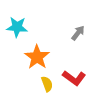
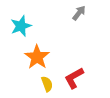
cyan star: moved 4 px right, 1 px up; rotated 25 degrees counterclockwise
gray arrow: moved 1 px right, 20 px up
red L-shape: rotated 115 degrees clockwise
